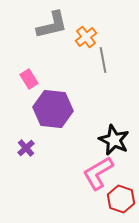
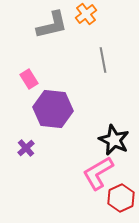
orange cross: moved 23 px up
red hexagon: moved 1 px up; rotated 16 degrees clockwise
